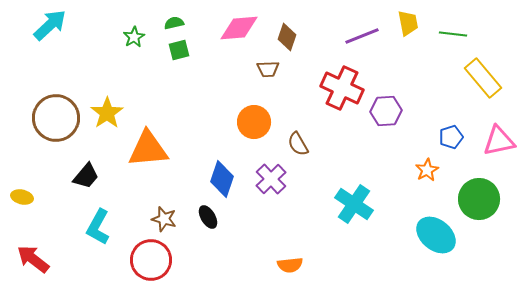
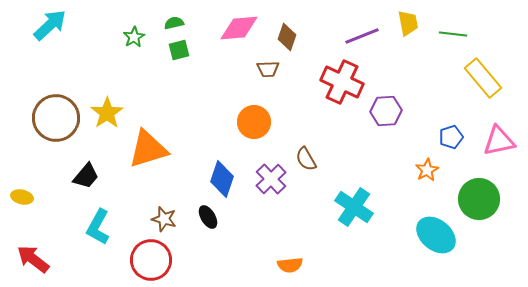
red cross: moved 6 px up
brown semicircle: moved 8 px right, 15 px down
orange triangle: rotated 12 degrees counterclockwise
cyan cross: moved 3 px down
